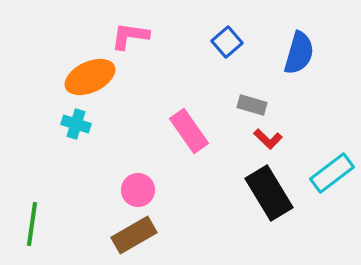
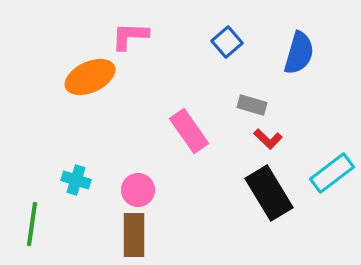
pink L-shape: rotated 6 degrees counterclockwise
cyan cross: moved 56 px down
brown rectangle: rotated 60 degrees counterclockwise
